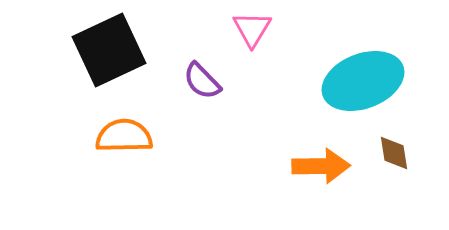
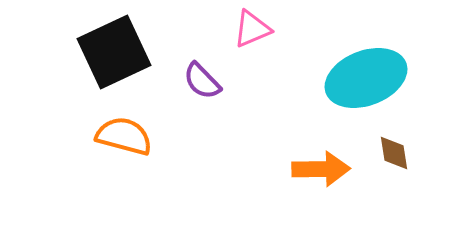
pink triangle: rotated 36 degrees clockwise
black square: moved 5 px right, 2 px down
cyan ellipse: moved 3 px right, 3 px up
orange semicircle: rotated 16 degrees clockwise
orange arrow: moved 3 px down
